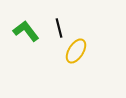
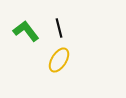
yellow ellipse: moved 17 px left, 9 px down
